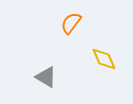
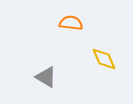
orange semicircle: rotated 60 degrees clockwise
